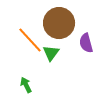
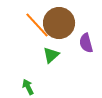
orange line: moved 7 px right, 15 px up
green triangle: moved 2 px down; rotated 12 degrees clockwise
green arrow: moved 2 px right, 2 px down
